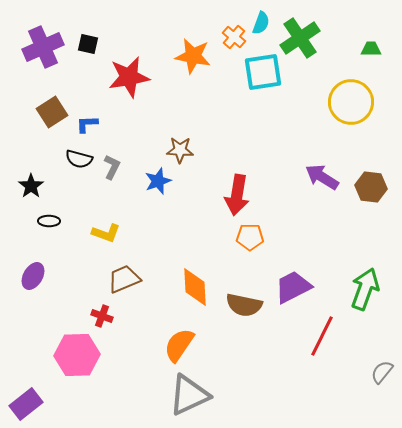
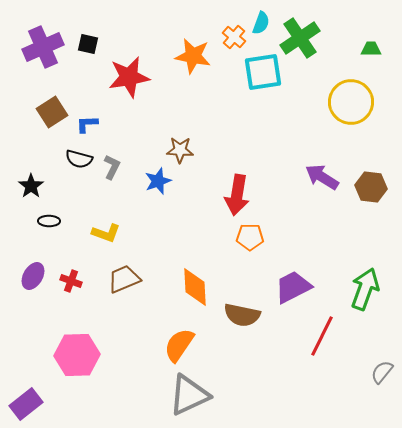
brown semicircle: moved 2 px left, 10 px down
red cross: moved 31 px left, 35 px up
